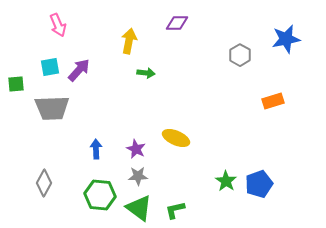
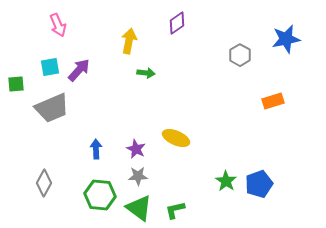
purple diamond: rotated 35 degrees counterclockwise
gray trapezoid: rotated 21 degrees counterclockwise
